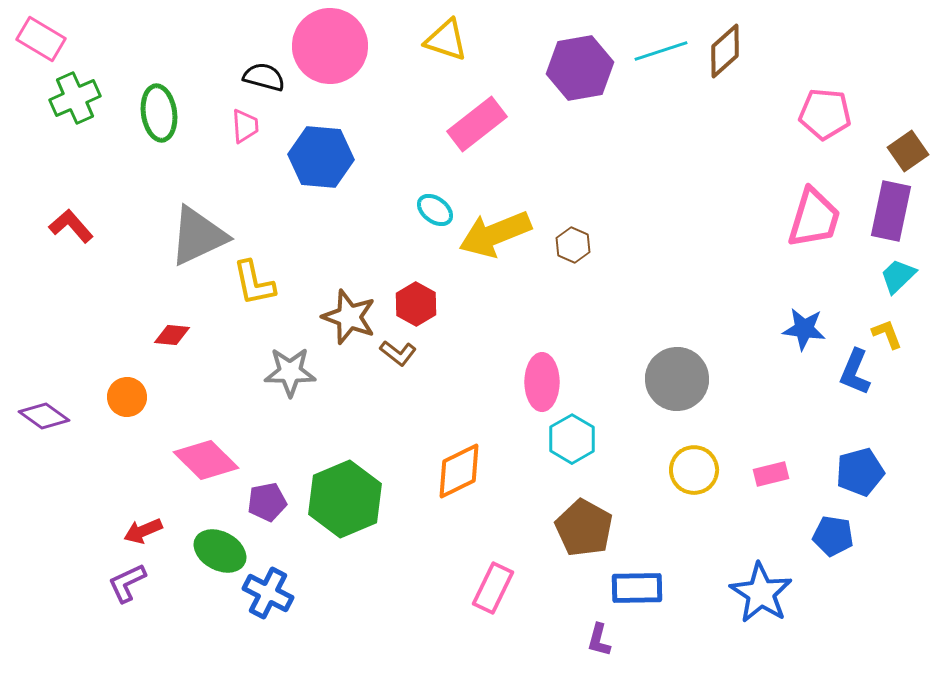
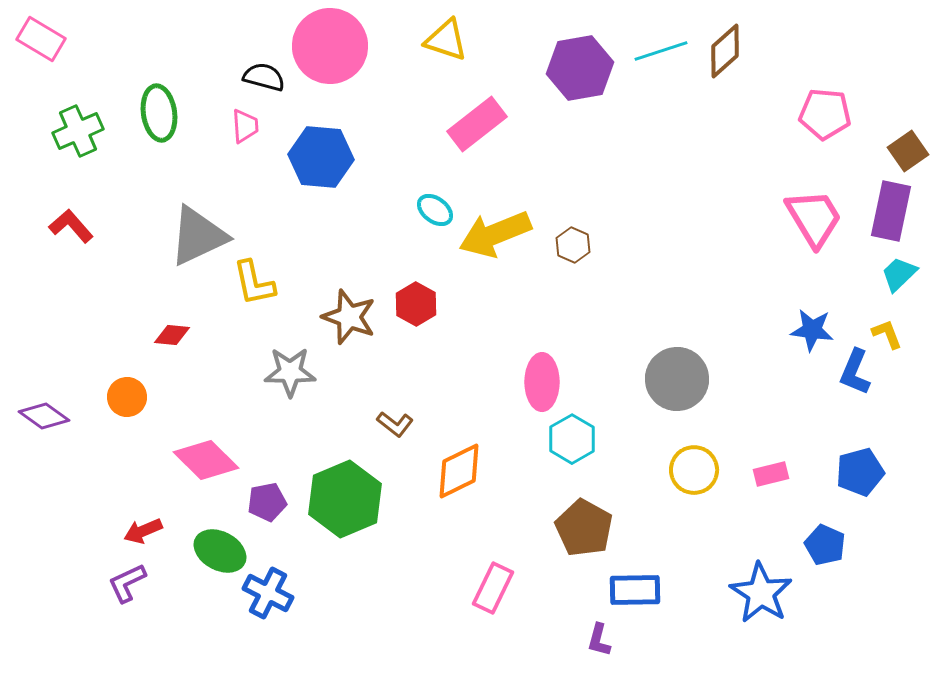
green cross at (75, 98): moved 3 px right, 33 px down
pink trapezoid at (814, 218): rotated 48 degrees counterclockwise
cyan trapezoid at (898, 276): moved 1 px right, 2 px up
blue star at (804, 329): moved 8 px right, 1 px down
brown L-shape at (398, 353): moved 3 px left, 71 px down
blue pentagon at (833, 536): moved 8 px left, 9 px down; rotated 15 degrees clockwise
blue rectangle at (637, 588): moved 2 px left, 2 px down
